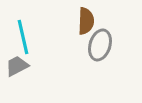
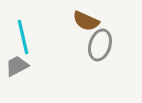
brown semicircle: rotated 112 degrees clockwise
